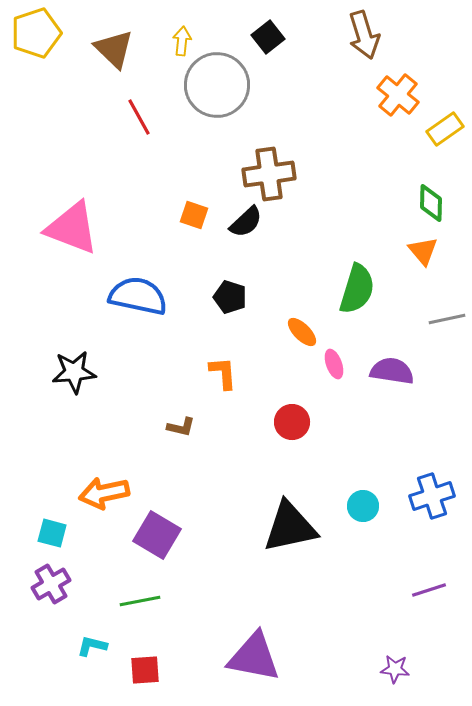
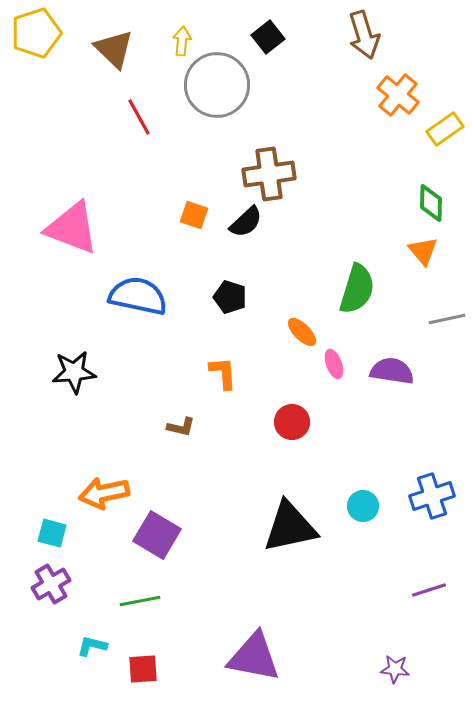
red square: moved 2 px left, 1 px up
